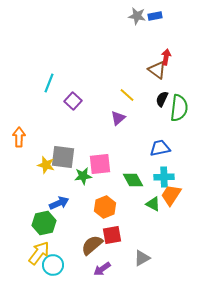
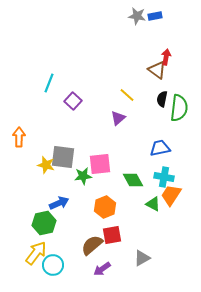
black semicircle: rotated 14 degrees counterclockwise
cyan cross: rotated 12 degrees clockwise
yellow arrow: moved 3 px left
